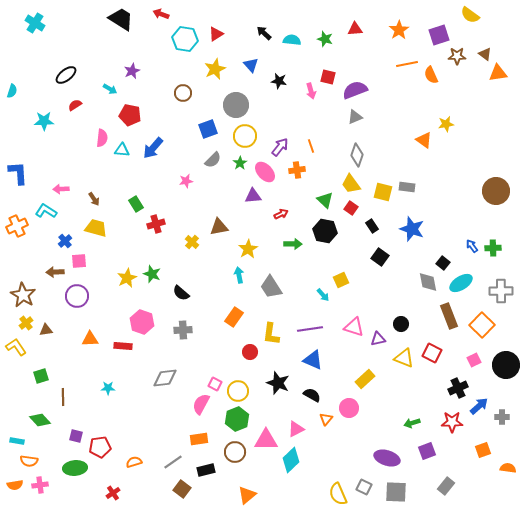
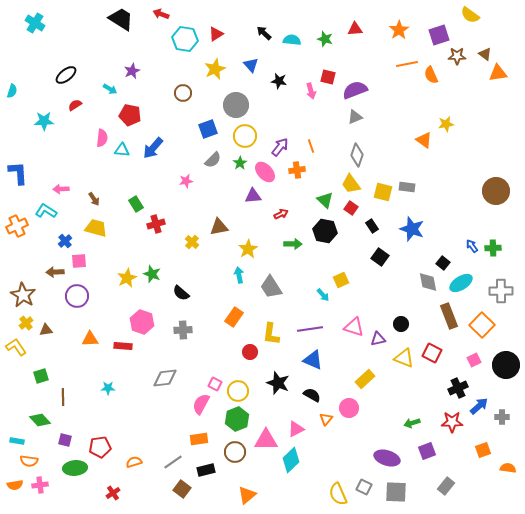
purple square at (76, 436): moved 11 px left, 4 px down
